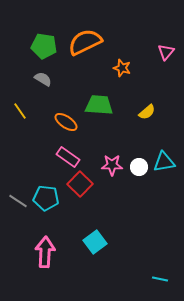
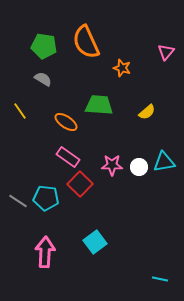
orange semicircle: moved 1 px right; rotated 88 degrees counterclockwise
